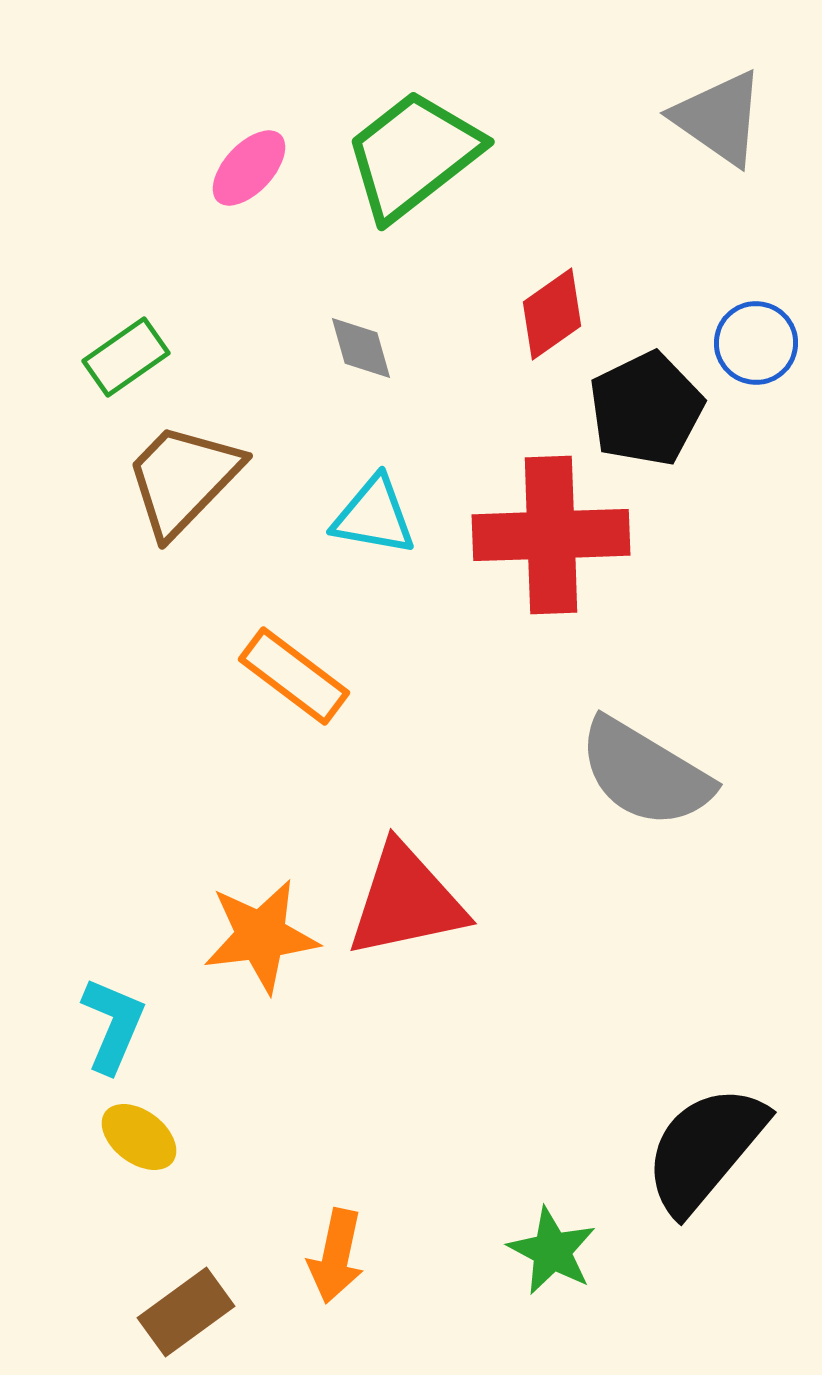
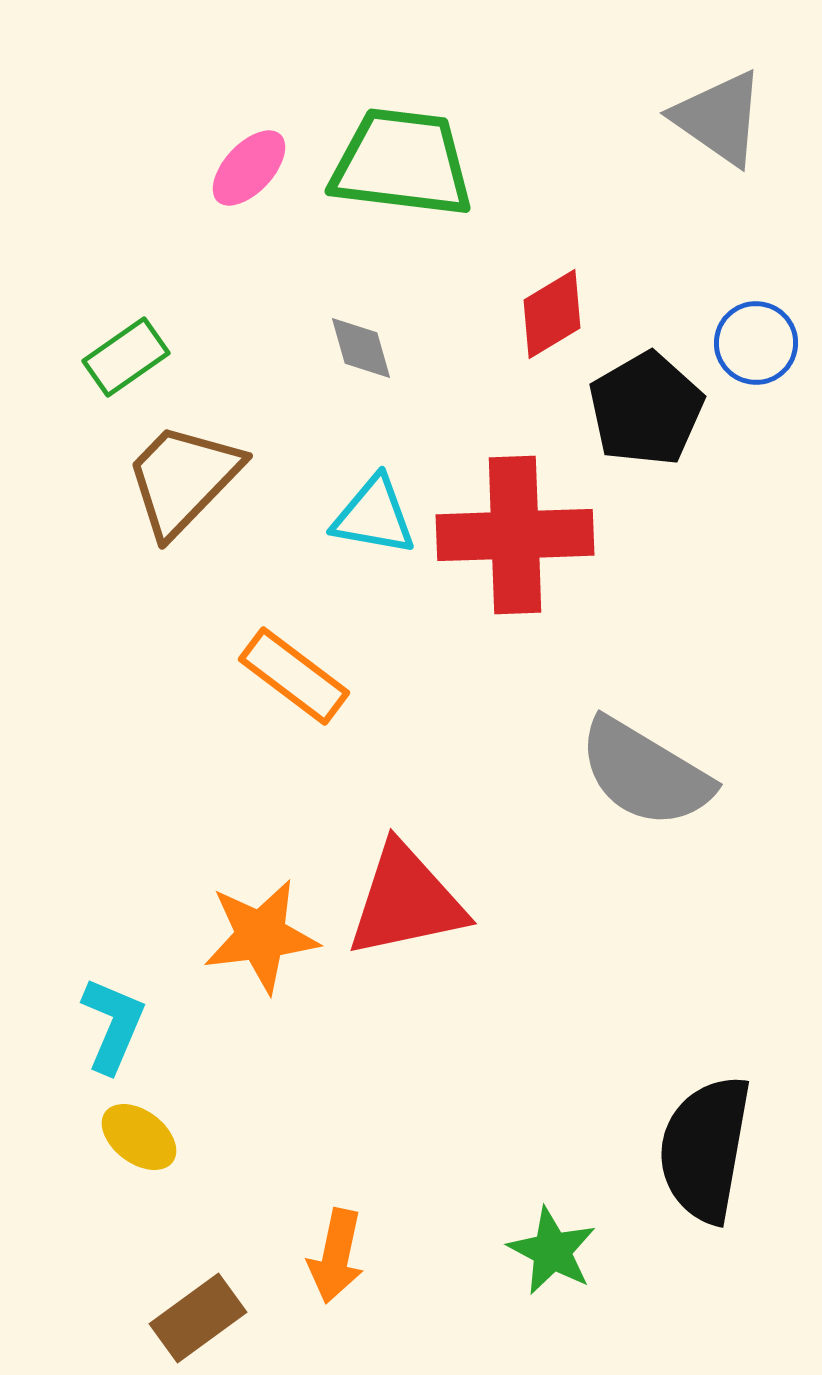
green trapezoid: moved 11 px left, 8 px down; rotated 45 degrees clockwise
red diamond: rotated 4 degrees clockwise
black pentagon: rotated 4 degrees counterclockwise
red cross: moved 36 px left
black semicircle: rotated 30 degrees counterclockwise
brown rectangle: moved 12 px right, 6 px down
